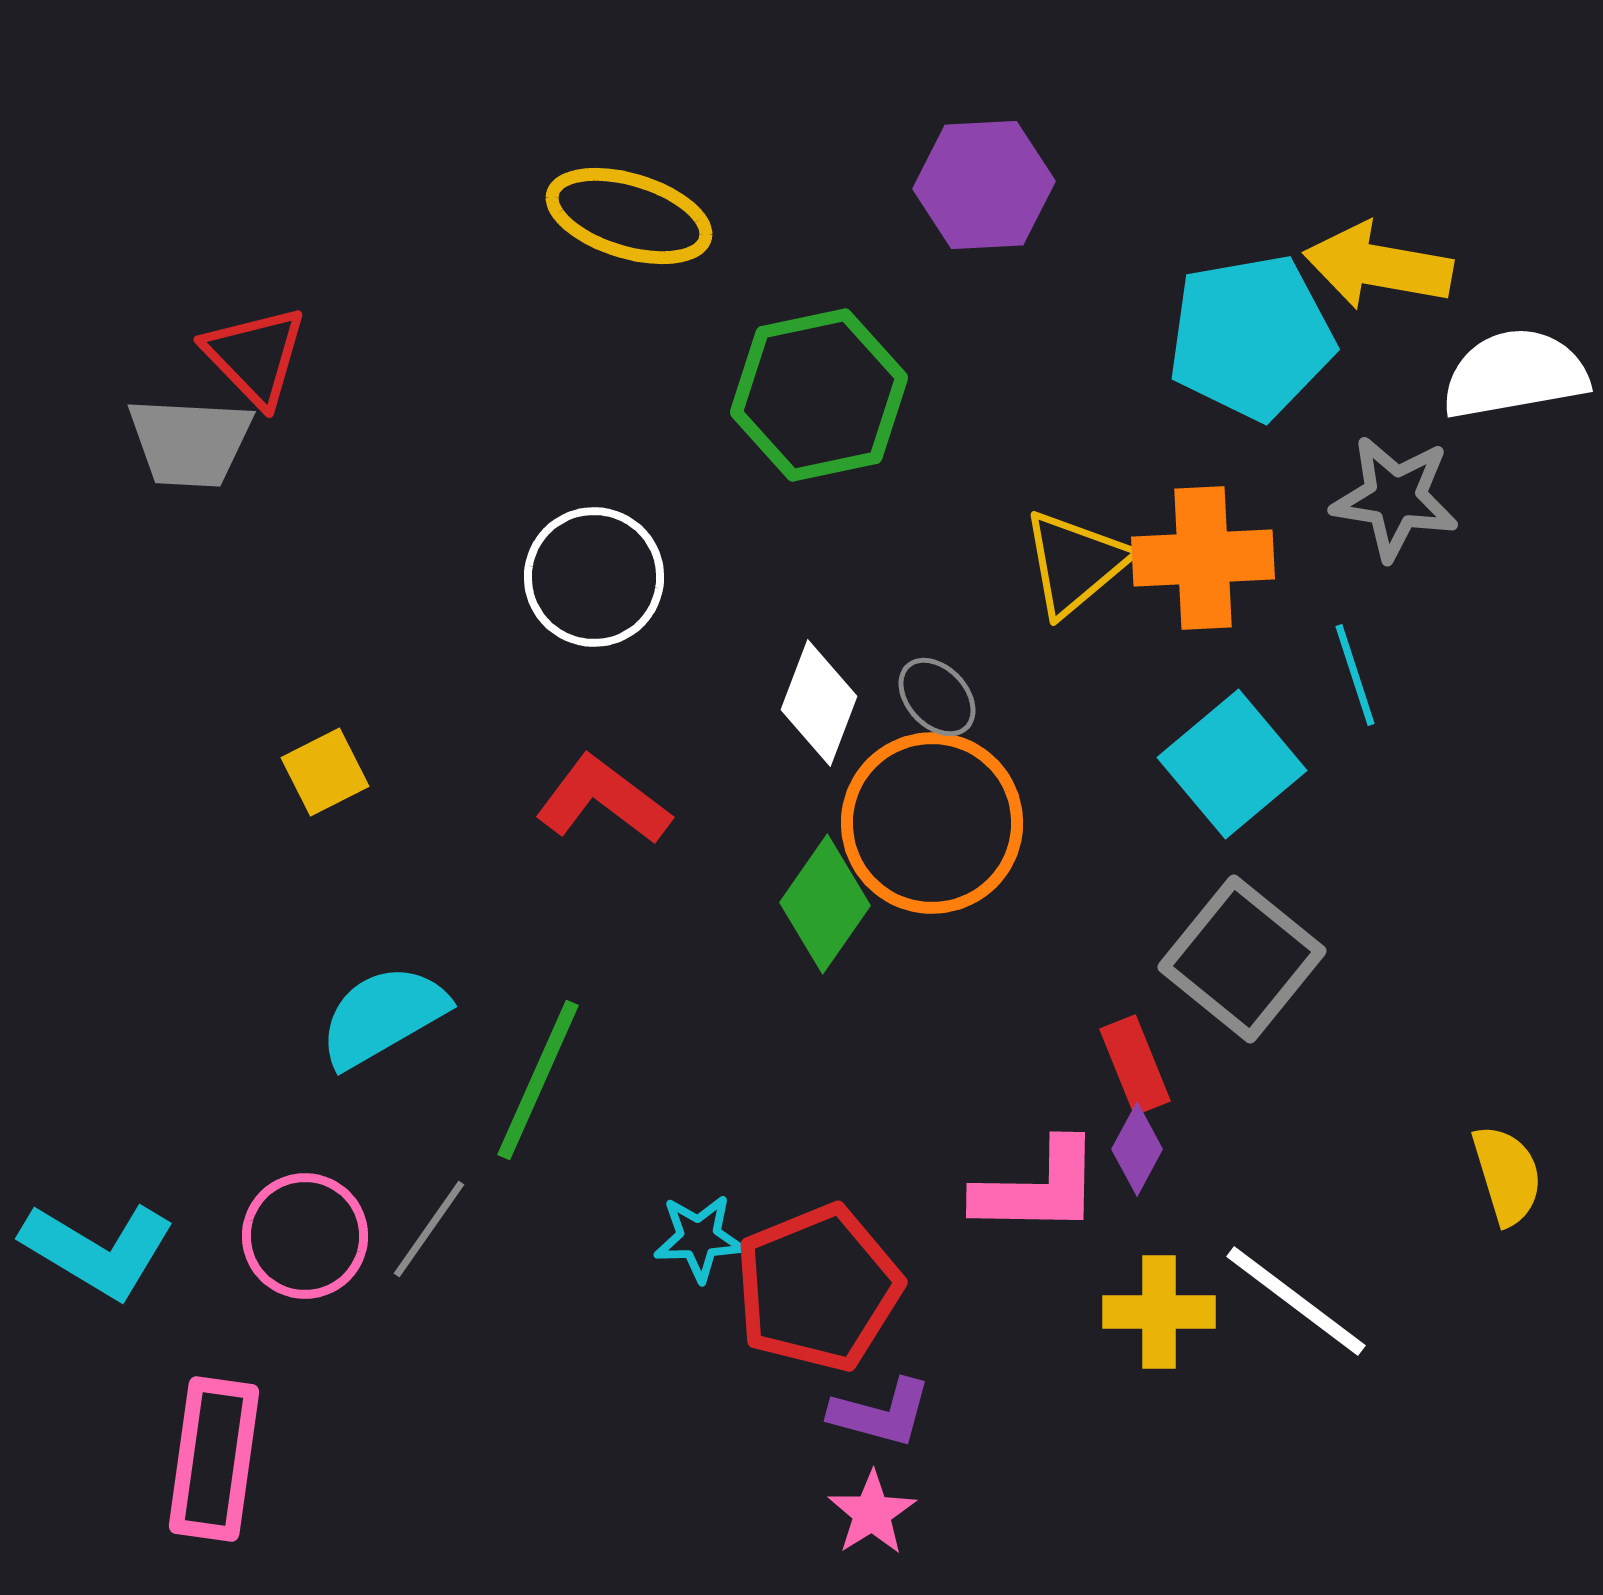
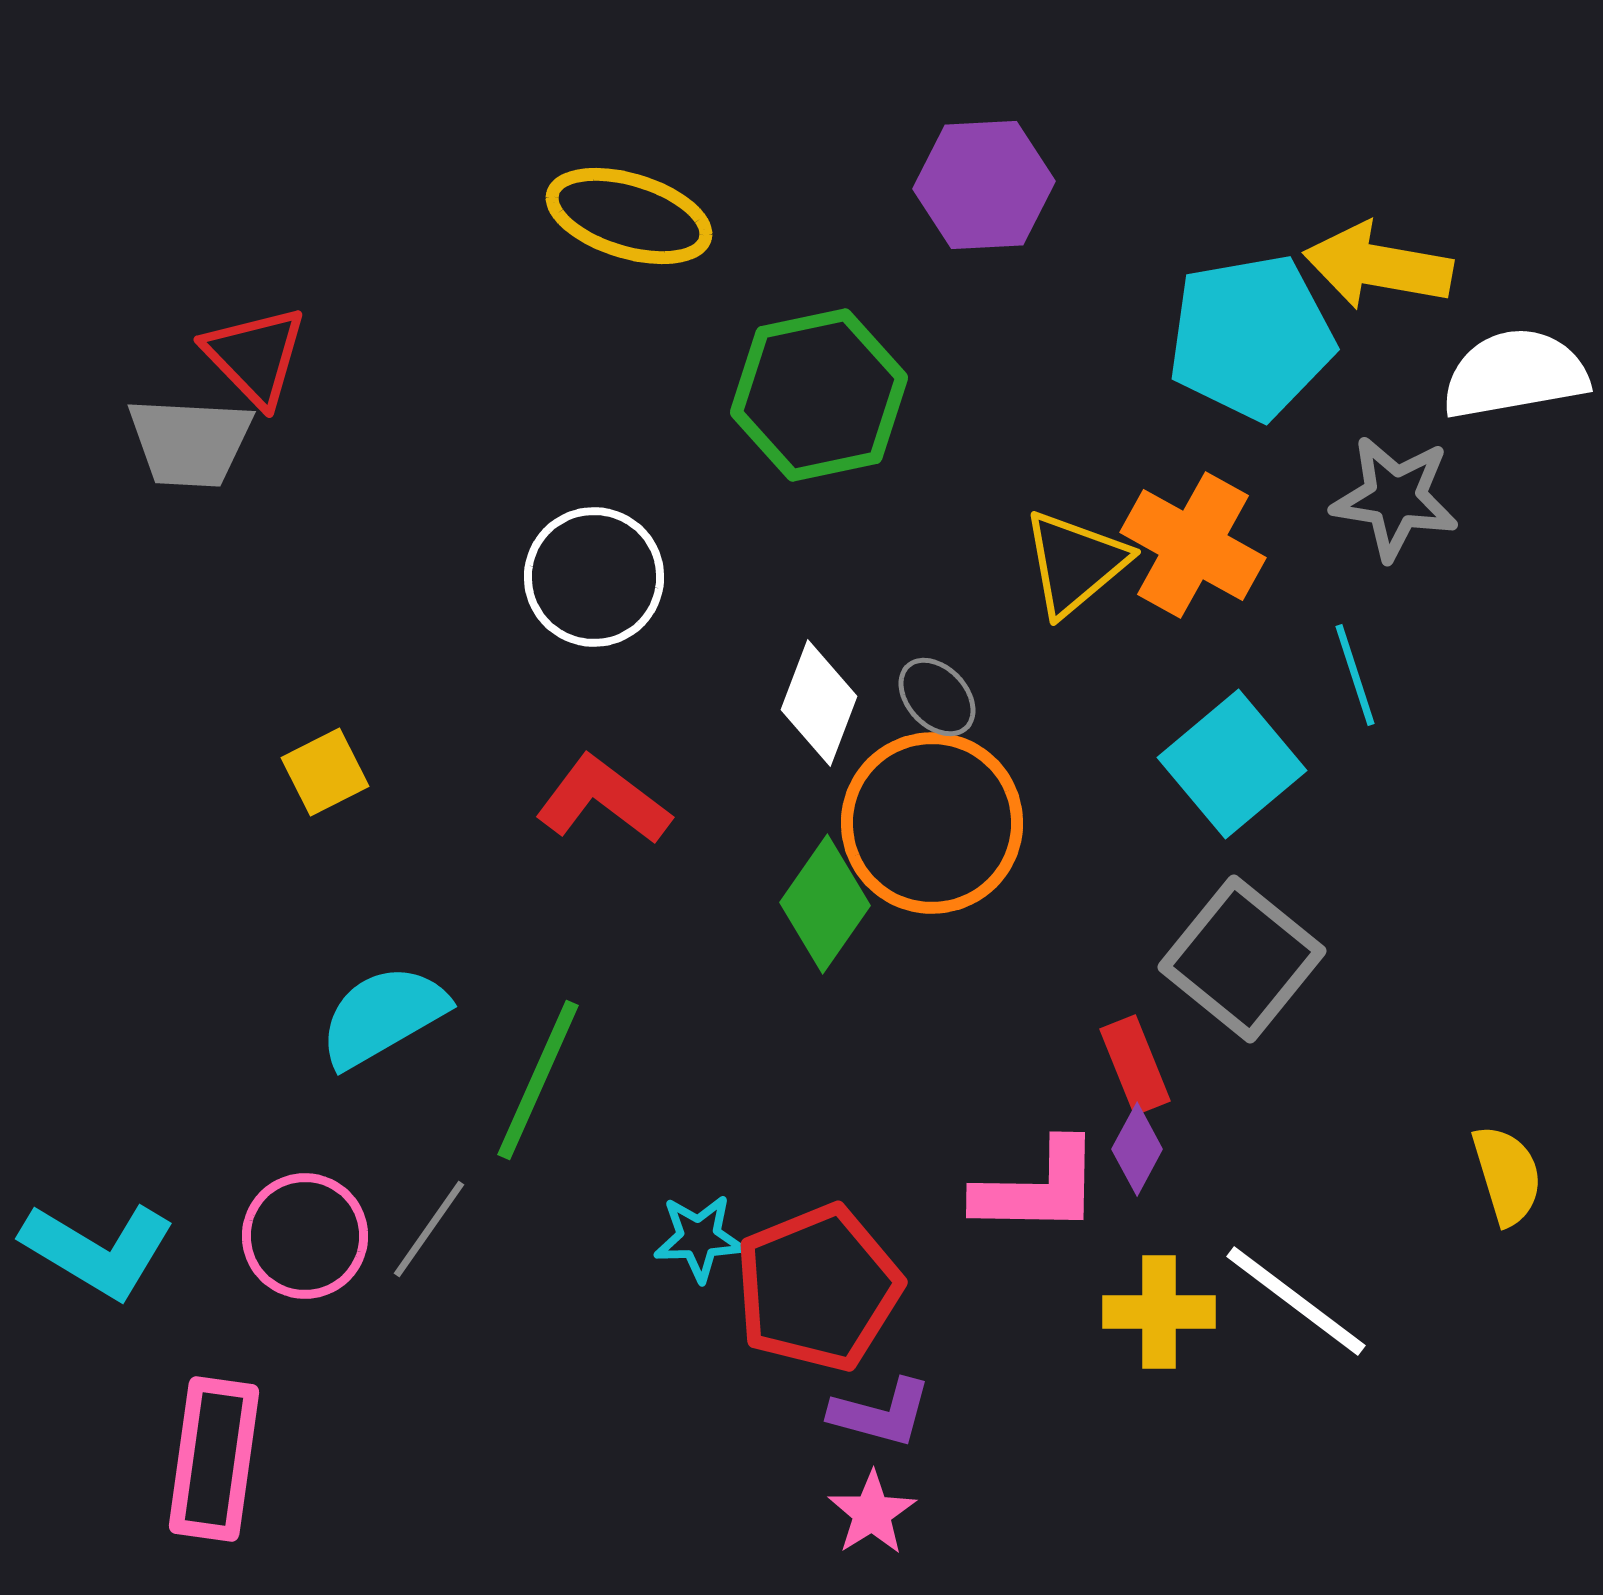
orange cross: moved 10 px left, 13 px up; rotated 32 degrees clockwise
